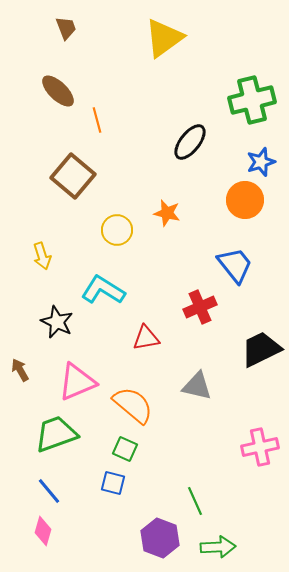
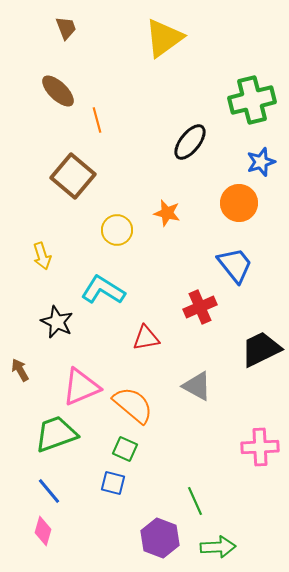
orange circle: moved 6 px left, 3 px down
pink triangle: moved 4 px right, 5 px down
gray triangle: rotated 16 degrees clockwise
pink cross: rotated 9 degrees clockwise
